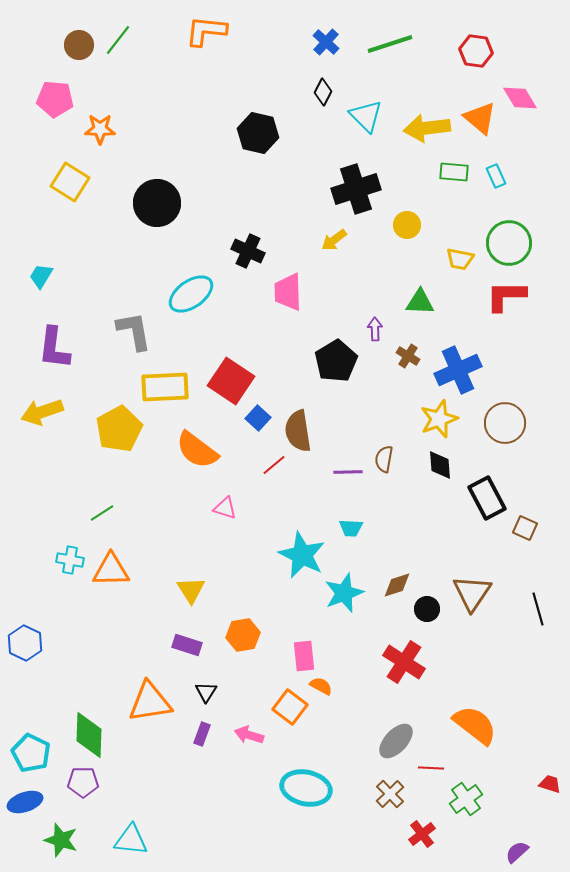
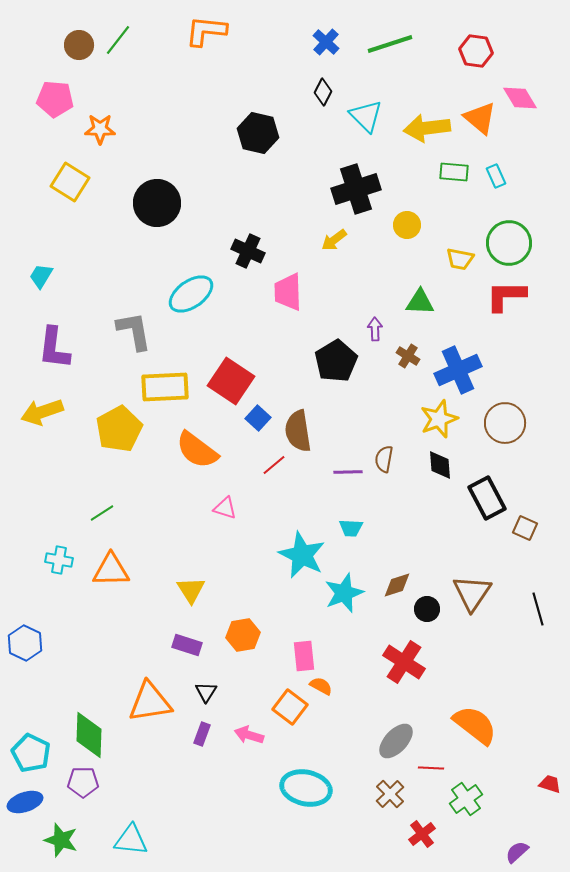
cyan cross at (70, 560): moved 11 px left
